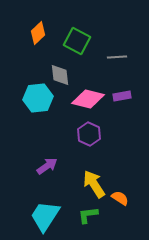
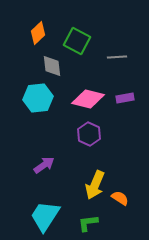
gray diamond: moved 8 px left, 9 px up
purple rectangle: moved 3 px right, 2 px down
purple arrow: moved 3 px left, 1 px up
yellow arrow: moved 1 px right, 1 px down; rotated 124 degrees counterclockwise
green L-shape: moved 8 px down
